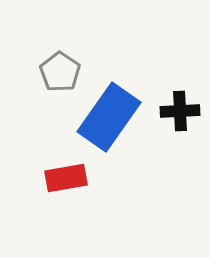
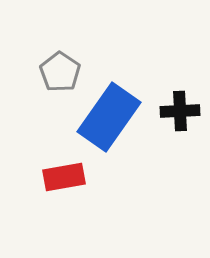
red rectangle: moved 2 px left, 1 px up
